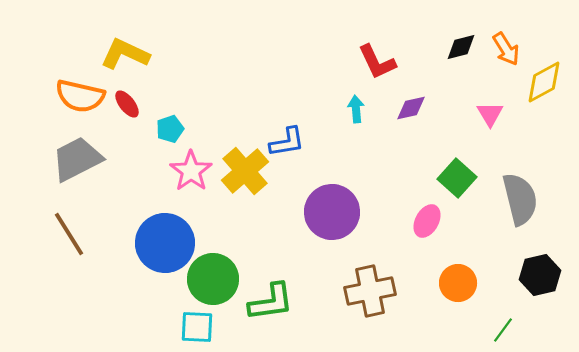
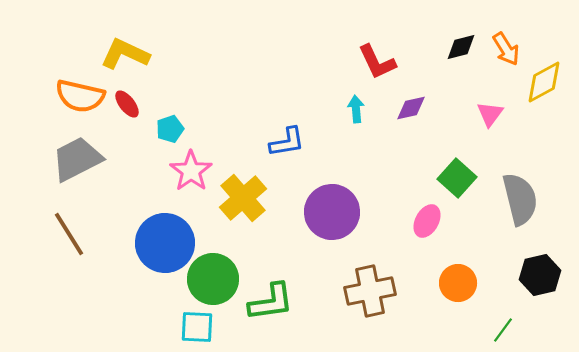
pink triangle: rotated 8 degrees clockwise
yellow cross: moved 2 px left, 27 px down
